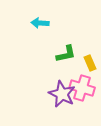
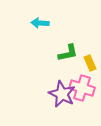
green L-shape: moved 2 px right, 1 px up
